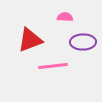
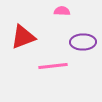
pink semicircle: moved 3 px left, 6 px up
red triangle: moved 7 px left, 3 px up
